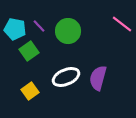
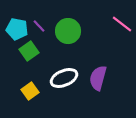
cyan pentagon: moved 2 px right
white ellipse: moved 2 px left, 1 px down
